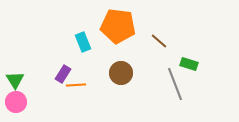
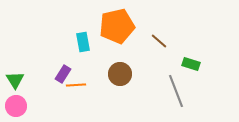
orange pentagon: moved 1 px left; rotated 20 degrees counterclockwise
cyan rectangle: rotated 12 degrees clockwise
green rectangle: moved 2 px right
brown circle: moved 1 px left, 1 px down
gray line: moved 1 px right, 7 px down
pink circle: moved 4 px down
